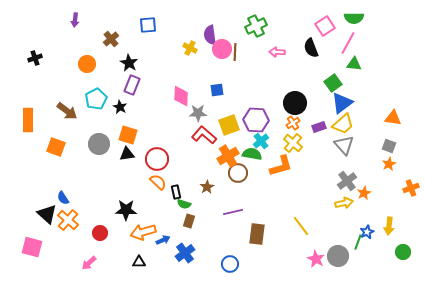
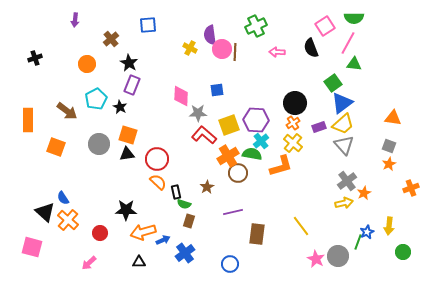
black triangle at (47, 214): moved 2 px left, 2 px up
